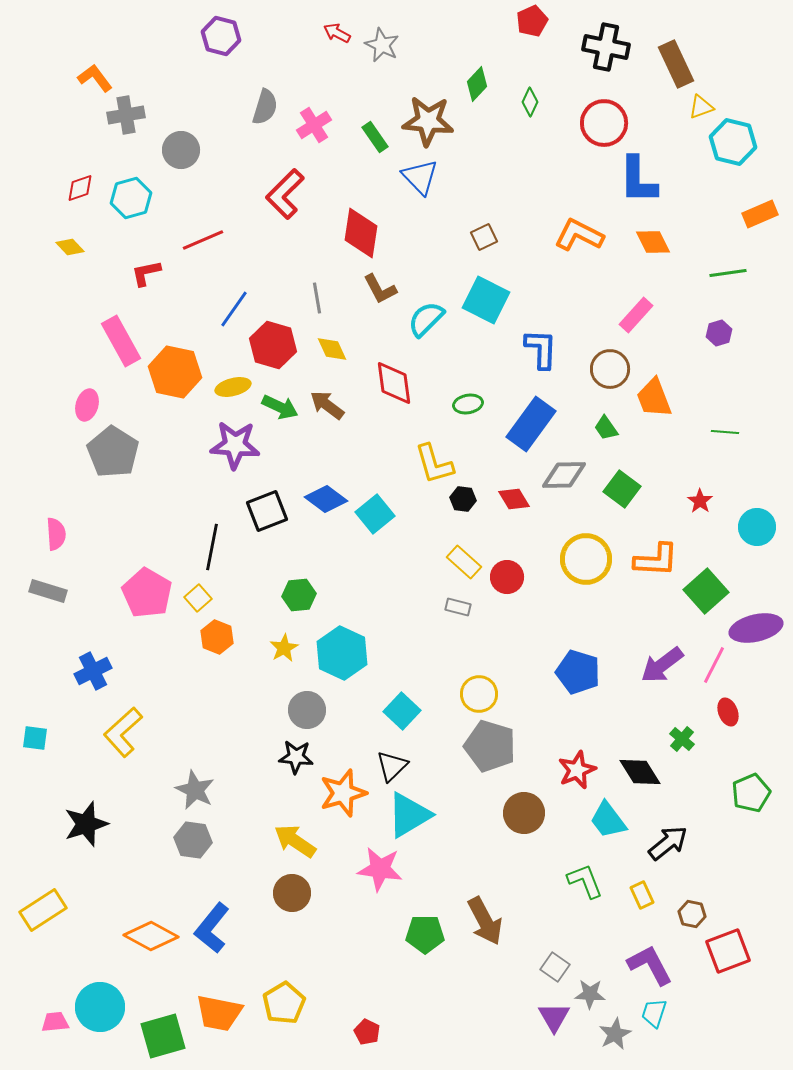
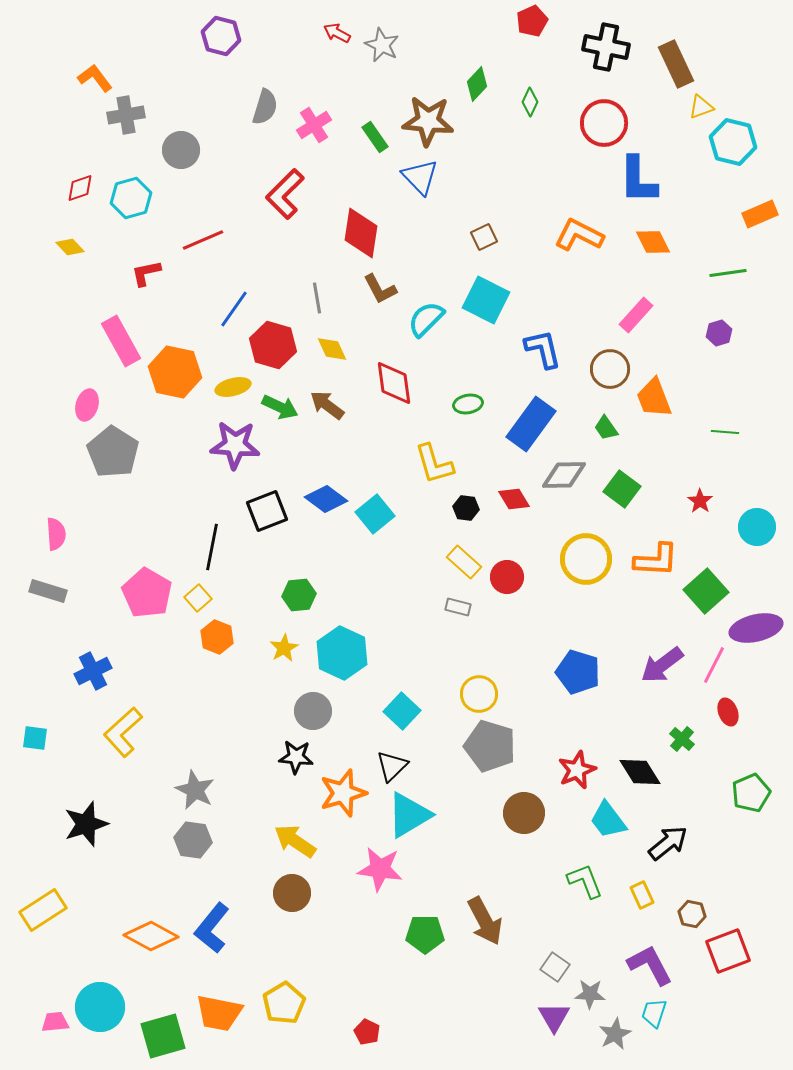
blue L-shape at (541, 349): moved 2 px right; rotated 15 degrees counterclockwise
black hexagon at (463, 499): moved 3 px right, 9 px down
gray circle at (307, 710): moved 6 px right, 1 px down
